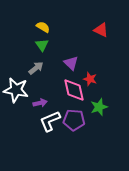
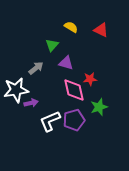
yellow semicircle: moved 28 px right
green triangle: moved 10 px right; rotated 16 degrees clockwise
purple triangle: moved 5 px left; rotated 28 degrees counterclockwise
red star: rotated 24 degrees counterclockwise
white star: rotated 20 degrees counterclockwise
purple arrow: moved 9 px left
purple pentagon: rotated 20 degrees counterclockwise
